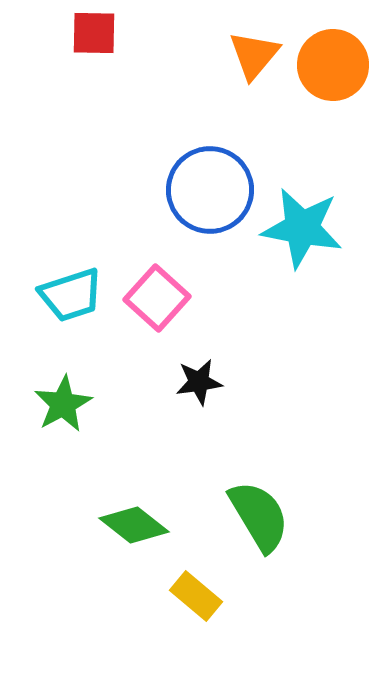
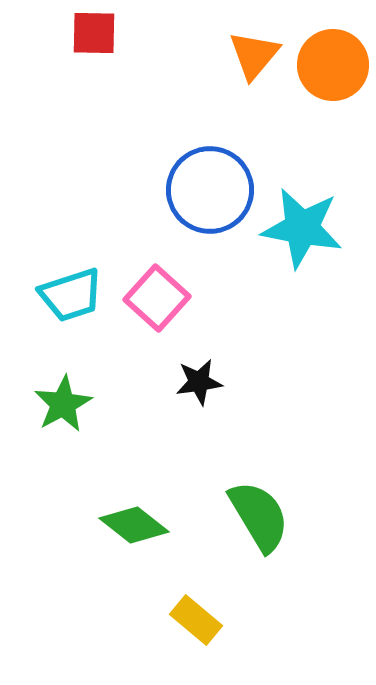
yellow rectangle: moved 24 px down
